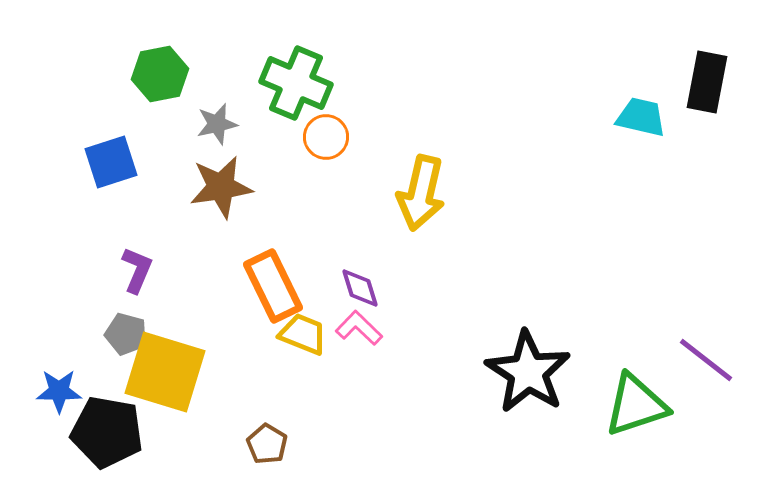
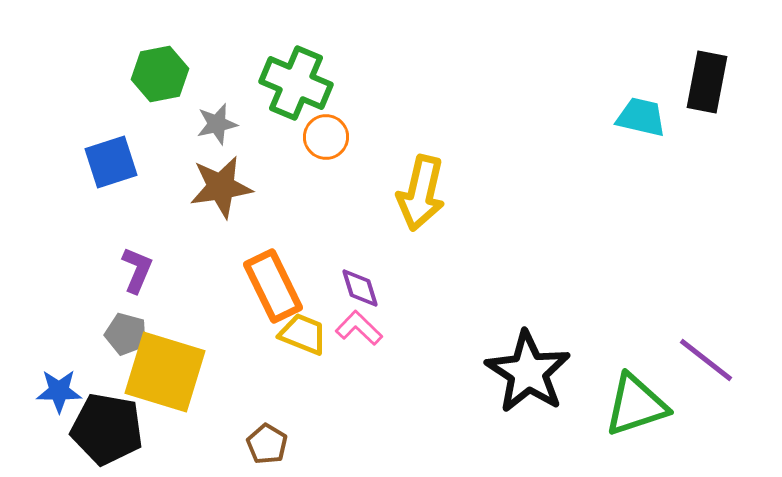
black pentagon: moved 3 px up
